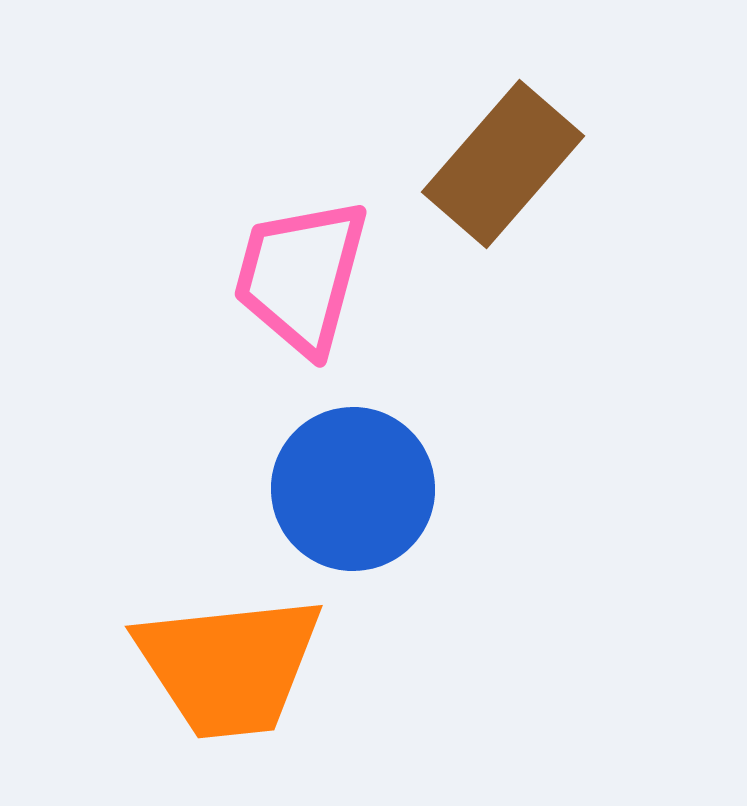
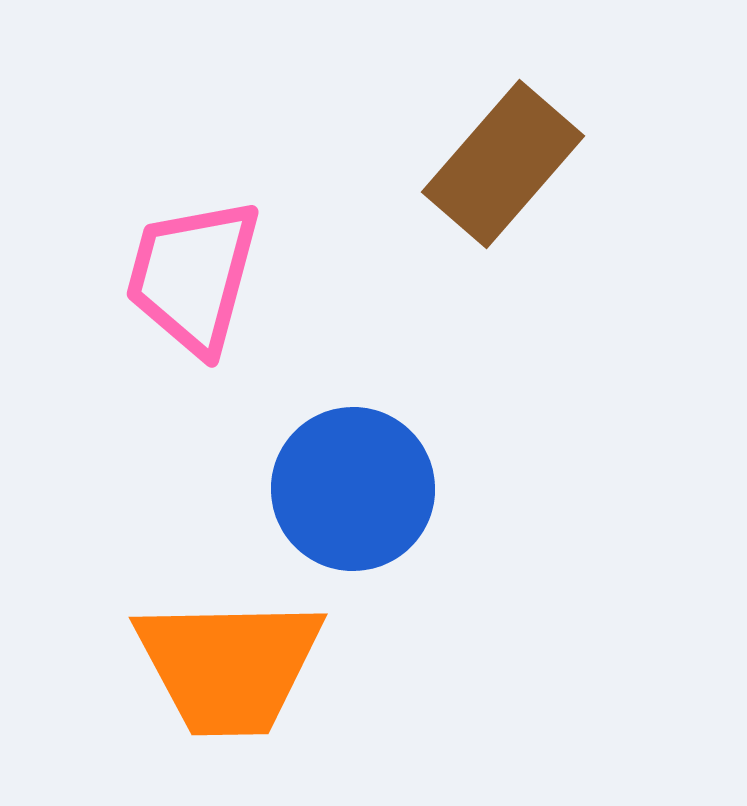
pink trapezoid: moved 108 px left
orange trapezoid: rotated 5 degrees clockwise
